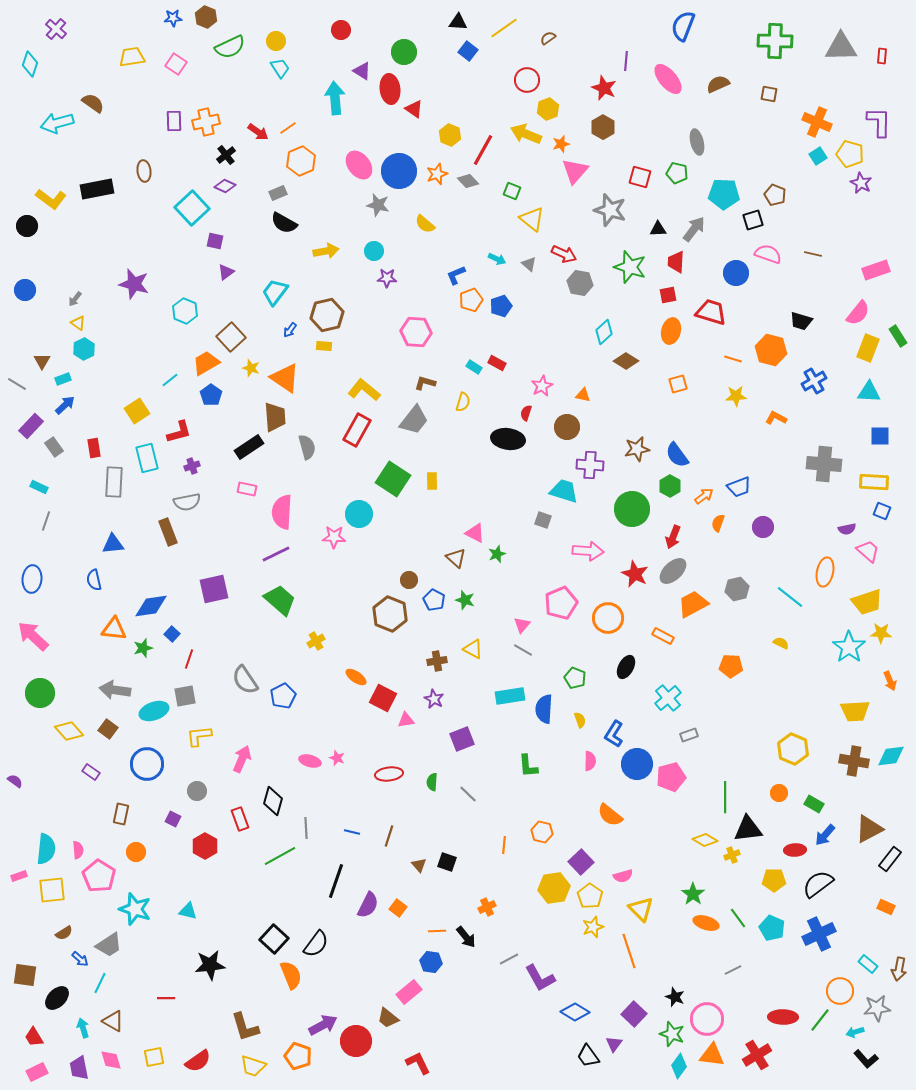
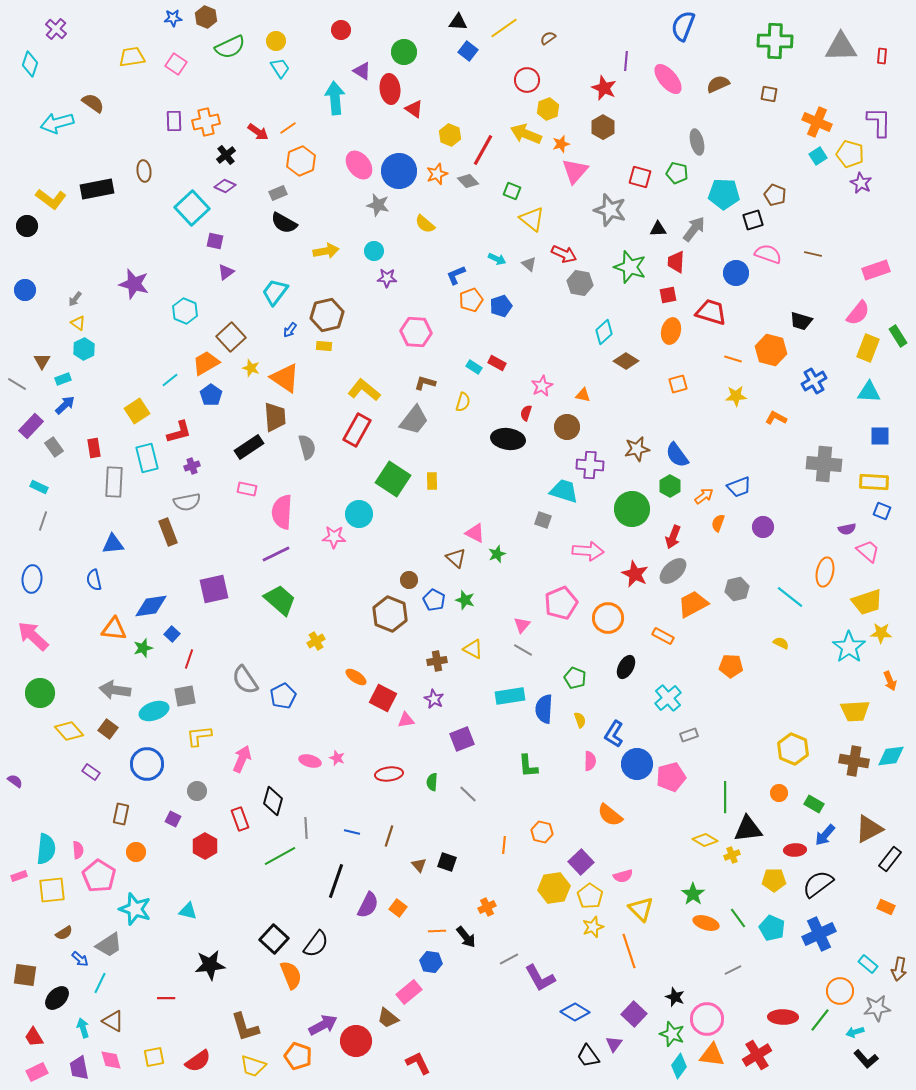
gray line at (46, 521): moved 3 px left
